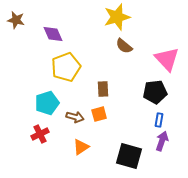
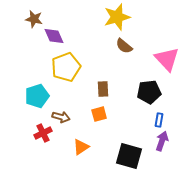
brown star: moved 18 px right, 1 px up
purple diamond: moved 1 px right, 2 px down
black pentagon: moved 6 px left
cyan pentagon: moved 10 px left, 7 px up
brown arrow: moved 14 px left
red cross: moved 3 px right, 1 px up
